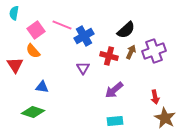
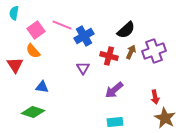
cyan rectangle: moved 1 px down
